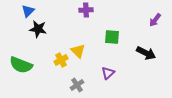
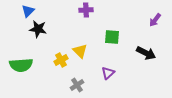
yellow triangle: moved 2 px right
green semicircle: rotated 25 degrees counterclockwise
